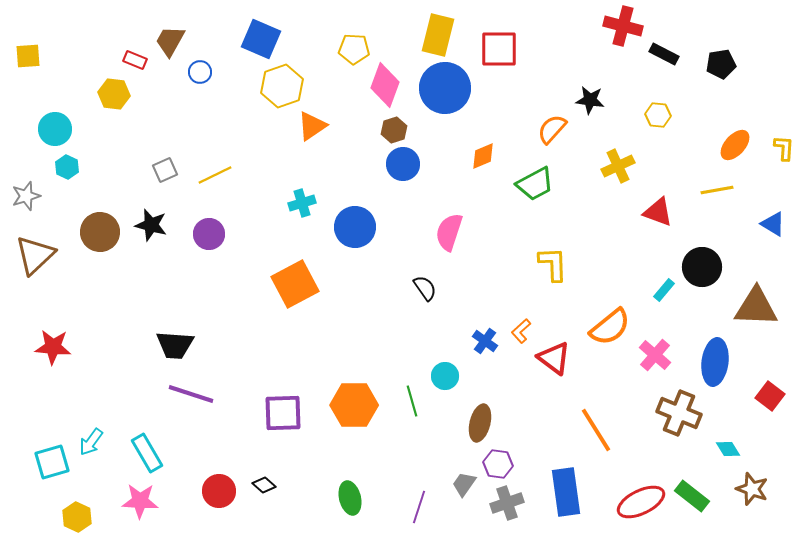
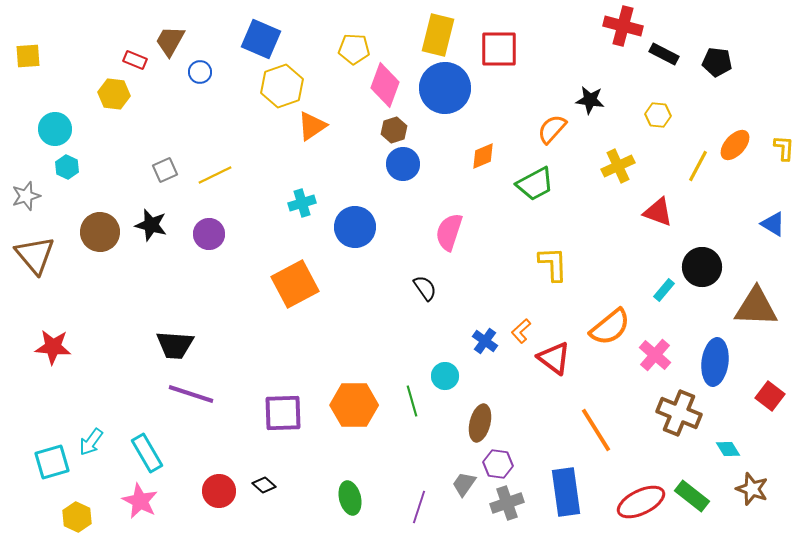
black pentagon at (721, 64): moved 4 px left, 2 px up; rotated 16 degrees clockwise
yellow line at (717, 190): moved 19 px left, 24 px up; rotated 52 degrees counterclockwise
brown triangle at (35, 255): rotated 27 degrees counterclockwise
pink star at (140, 501): rotated 24 degrees clockwise
